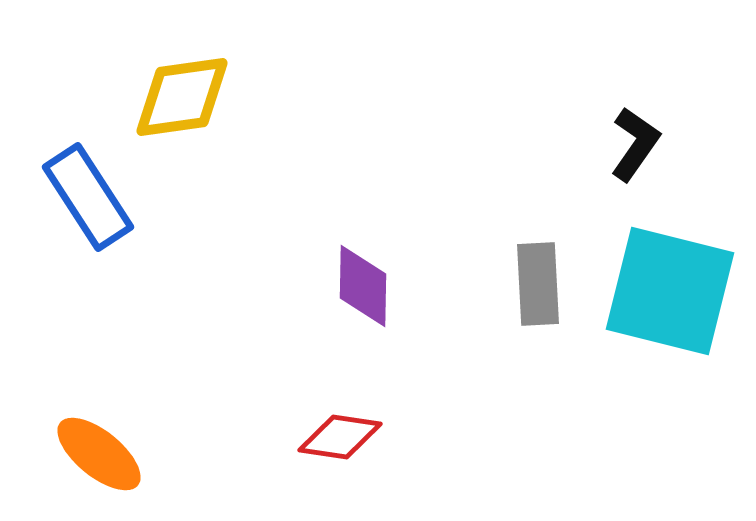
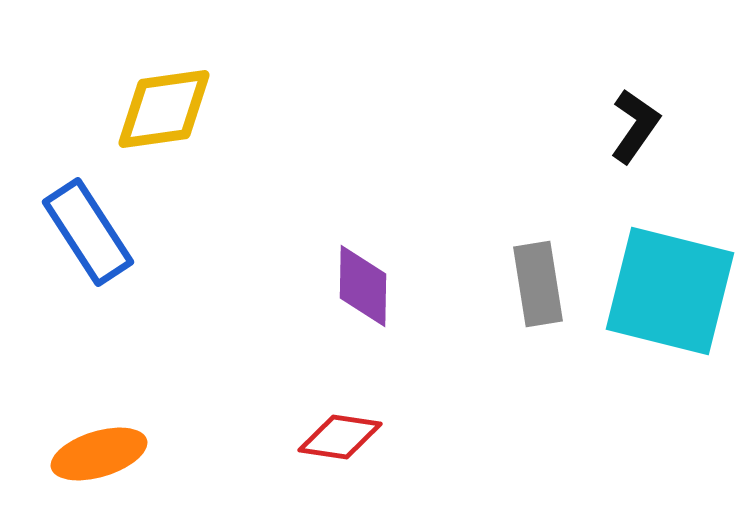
yellow diamond: moved 18 px left, 12 px down
black L-shape: moved 18 px up
blue rectangle: moved 35 px down
gray rectangle: rotated 6 degrees counterclockwise
orange ellipse: rotated 56 degrees counterclockwise
